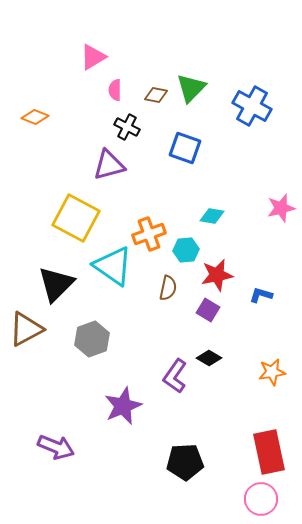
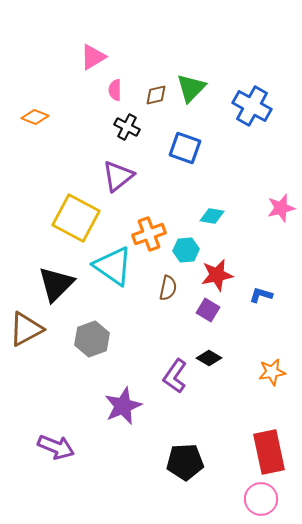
brown diamond: rotated 25 degrees counterclockwise
purple triangle: moved 9 px right, 11 px down; rotated 24 degrees counterclockwise
